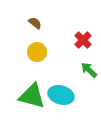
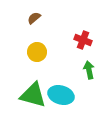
brown semicircle: moved 1 px left, 5 px up; rotated 80 degrees counterclockwise
red cross: rotated 24 degrees counterclockwise
green arrow: rotated 36 degrees clockwise
green triangle: moved 1 px right, 1 px up
